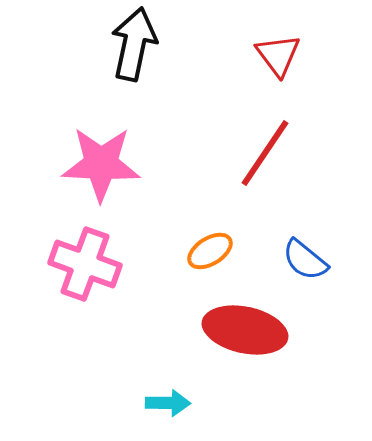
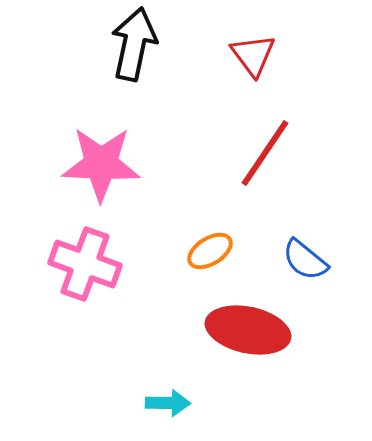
red triangle: moved 25 px left
red ellipse: moved 3 px right
